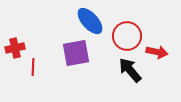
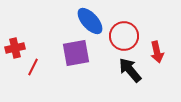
red circle: moved 3 px left
red arrow: rotated 65 degrees clockwise
red line: rotated 24 degrees clockwise
